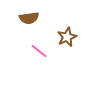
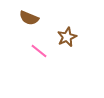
brown semicircle: rotated 30 degrees clockwise
